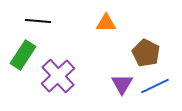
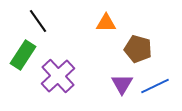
black line: rotated 50 degrees clockwise
brown pentagon: moved 8 px left, 4 px up; rotated 12 degrees counterclockwise
